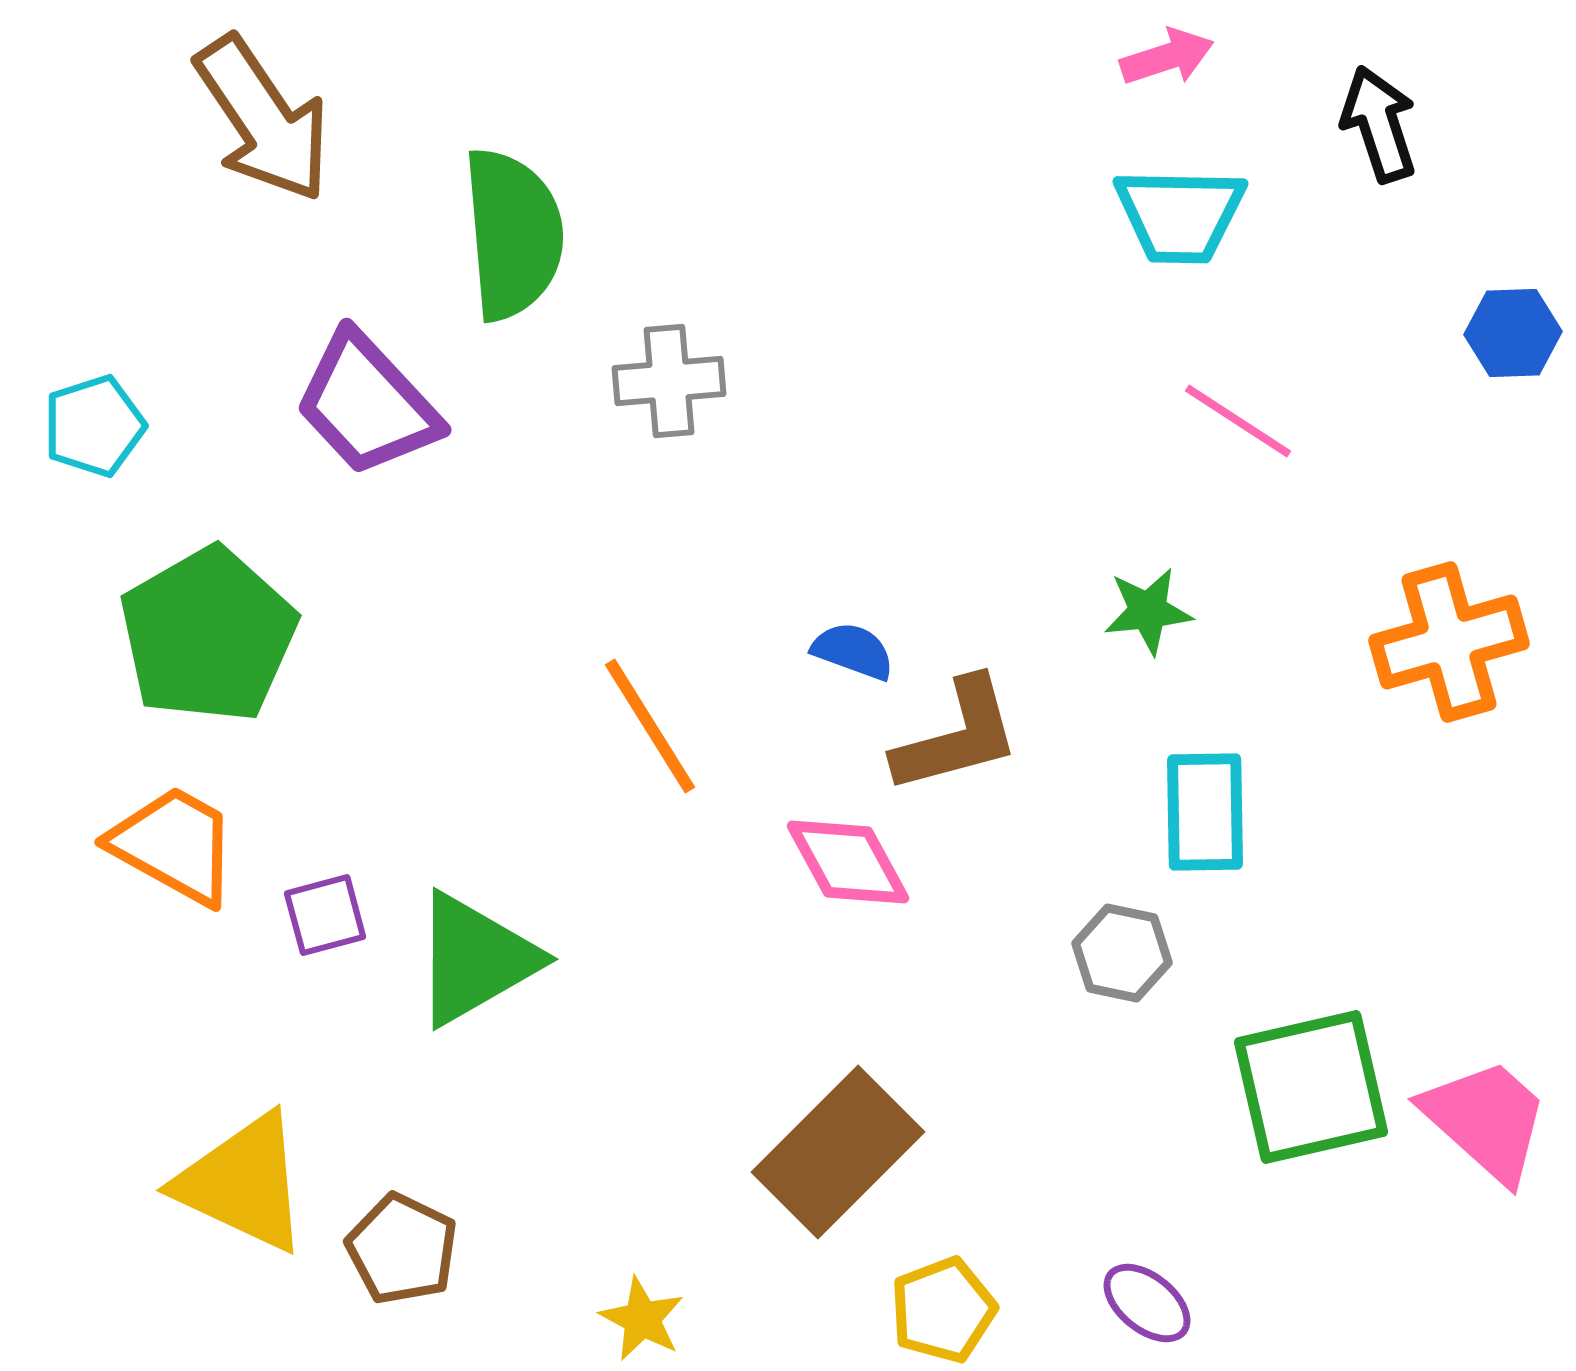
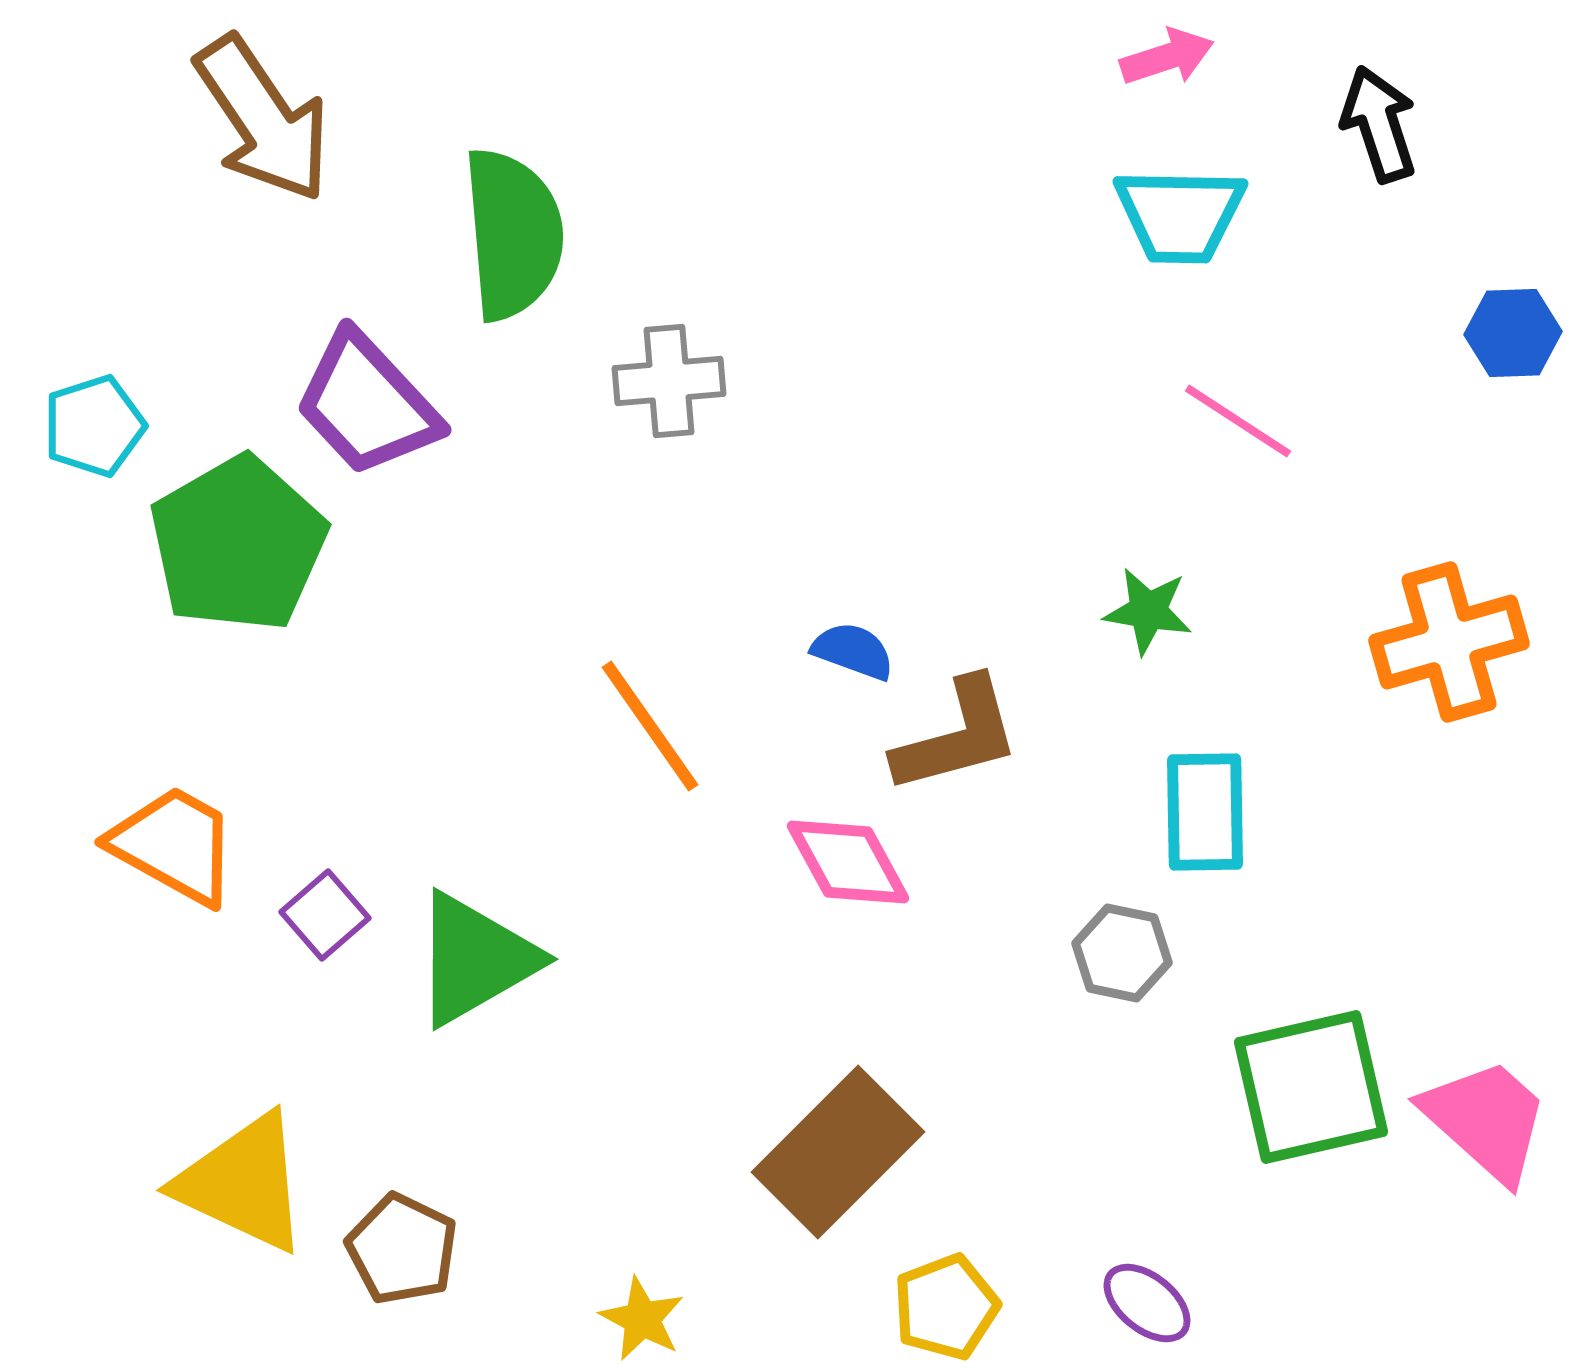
green star: rotated 16 degrees clockwise
green pentagon: moved 30 px right, 91 px up
orange line: rotated 3 degrees counterclockwise
purple square: rotated 26 degrees counterclockwise
yellow pentagon: moved 3 px right, 3 px up
